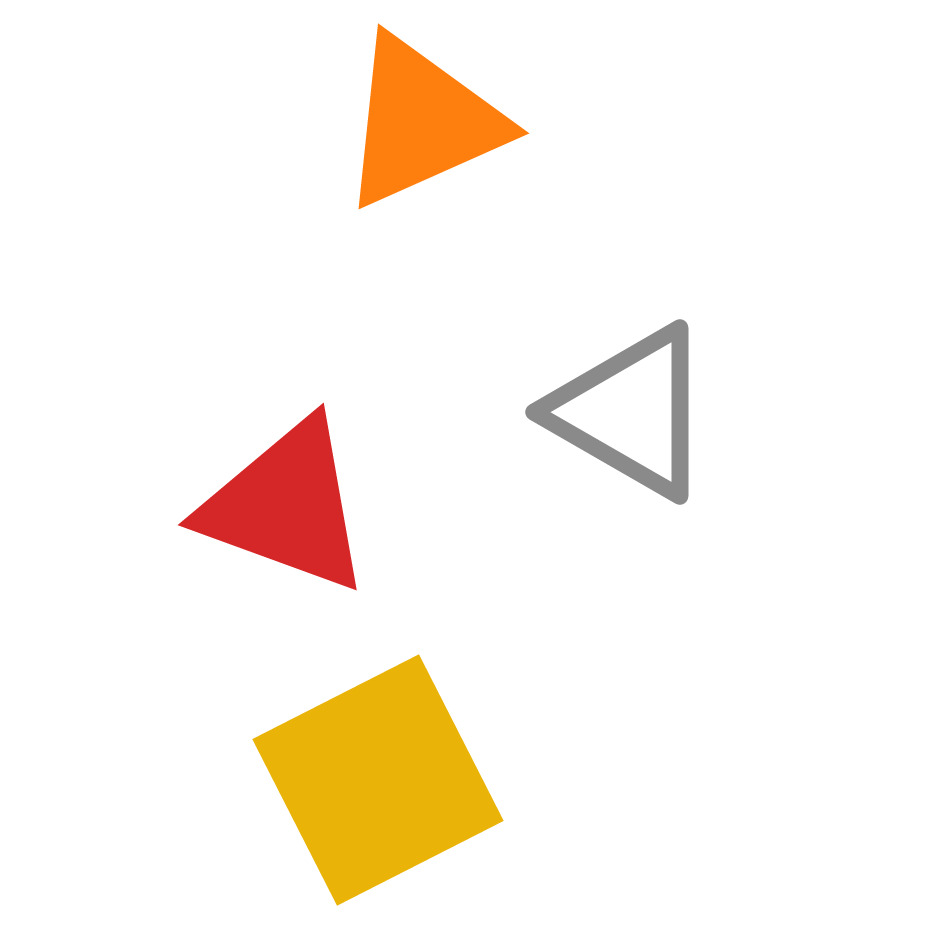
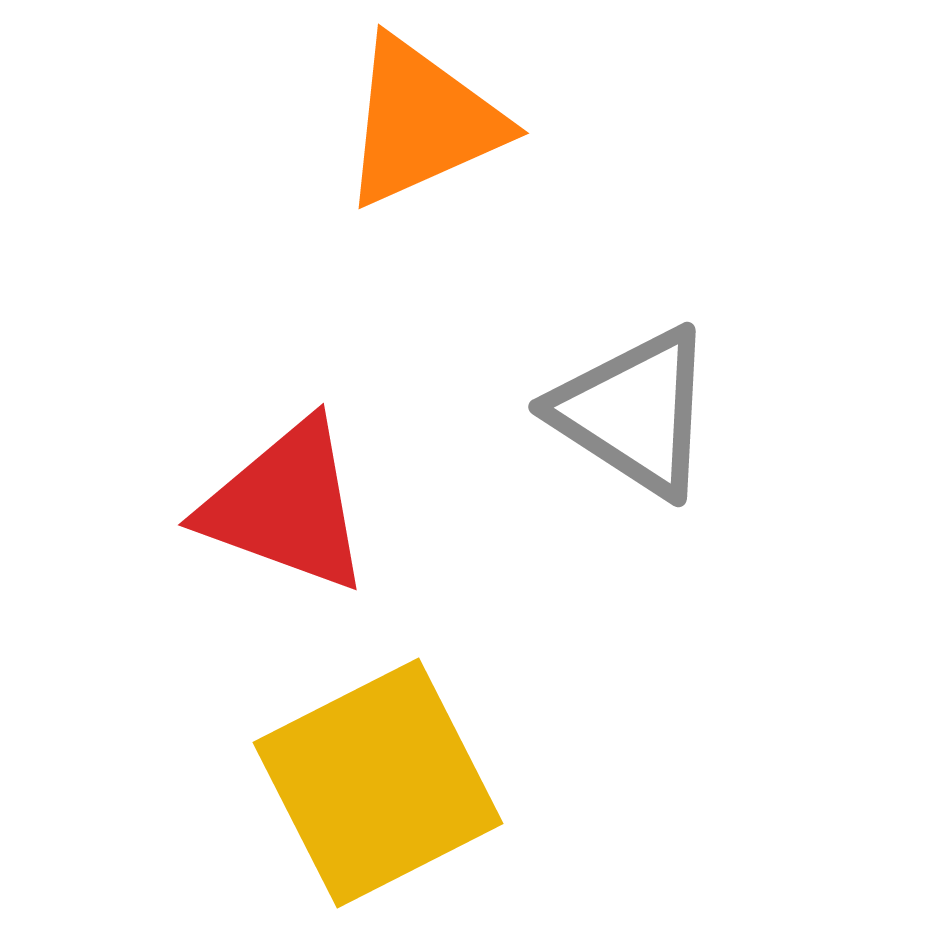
gray triangle: moved 3 px right; rotated 3 degrees clockwise
yellow square: moved 3 px down
